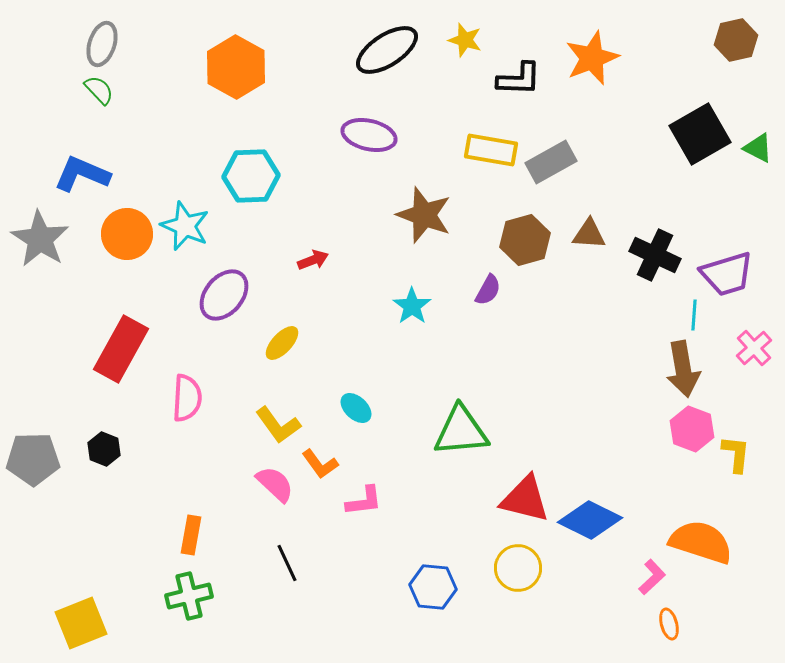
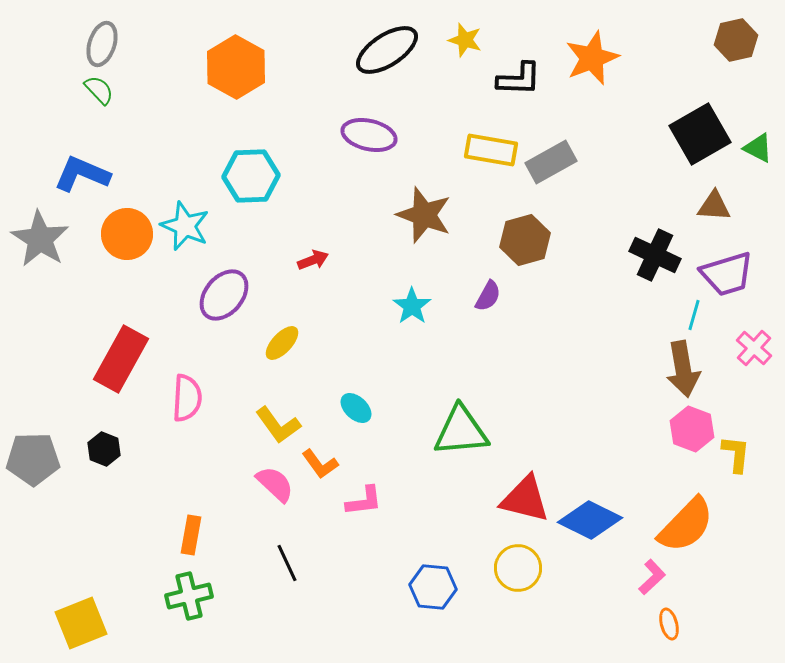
brown triangle at (589, 234): moved 125 px right, 28 px up
purple semicircle at (488, 290): moved 6 px down
cyan line at (694, 315): rotated 12 degrees clockwise
pink cross at (754, 348): rotated 6 degrees counterclockwise
red rectangle at (121, 349): moved 10 px down
orange semicircle at (701, 542): moved 15 px left, 17 px up; rotated 116 degrees clockwise
